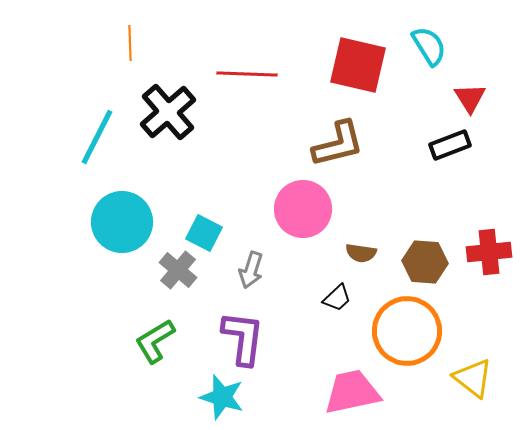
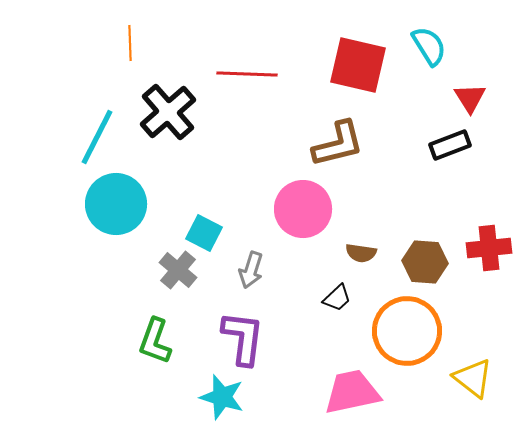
cyan circle: moved 6 px left, 18 px up
red cross: moved 4 px up
green L-shape: rotated 39 degrees counterclockwise
